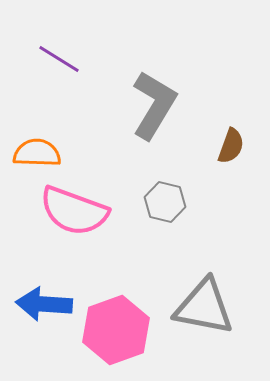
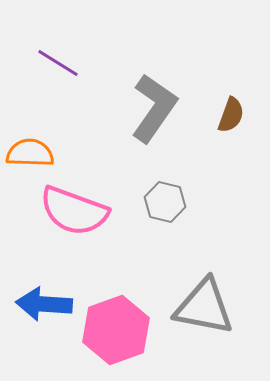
purple line: moved 1 px left, 4 px down
gray L-shape: moved 3 px down; rotated 4 degrees clockwise
brown semicircle: moved 31 px up
orange semicircle: moved 7 px left
